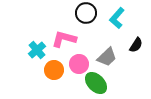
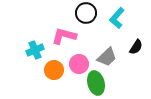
pink L-shape: moved 3 px up
black semicircle: moved 2 px down
cyan cross: moved 2 px left; rotated 18 degrees clockwise
green ellipse: rotated 30 degrees clockwise
